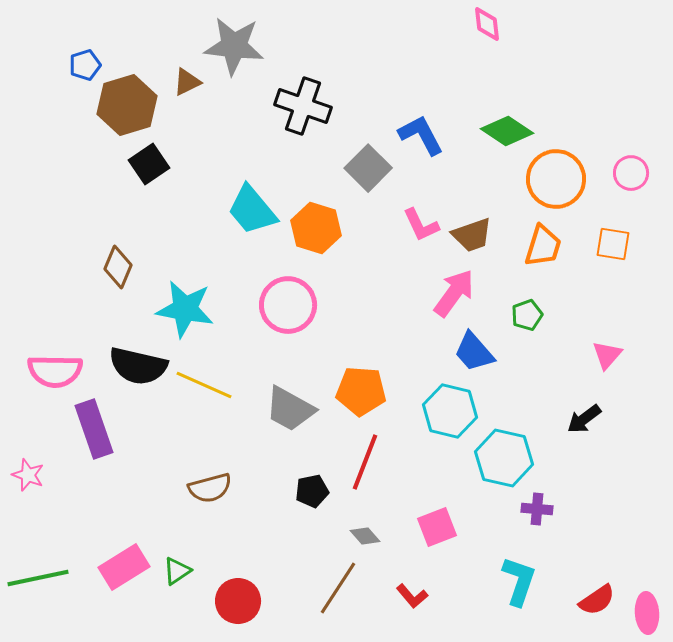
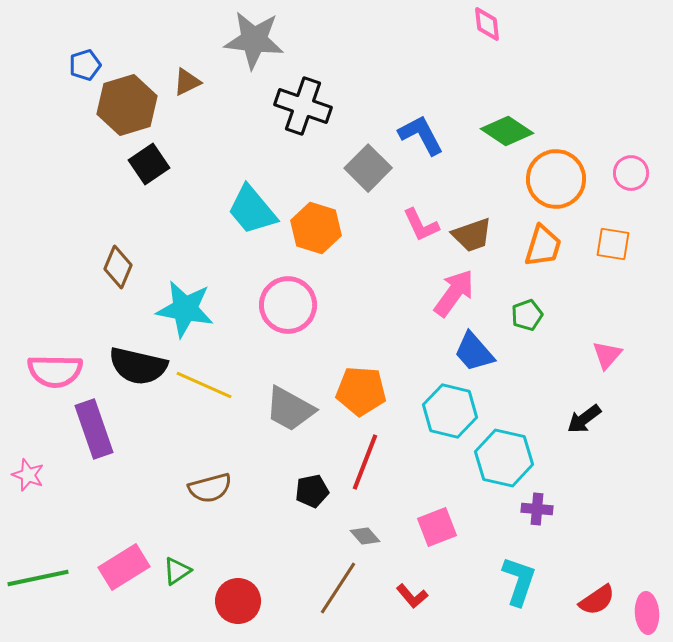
gray star at (234, 46): moved 20 px right, 6 px up
